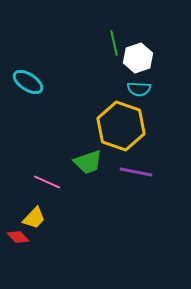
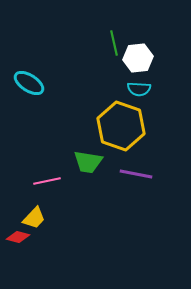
white hexagon: rotated 12 degrees clockwise
cyan ellipse: moved 1 px right, 1 px down
green trapezoid: rotated 28 degrees clockwise
purple line: moved 2 px down
pink line: moved 1 px up; rotated 36 degrees counterclockwise
red diamond: rotated 30 degrees counterclockwise
